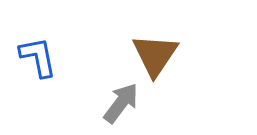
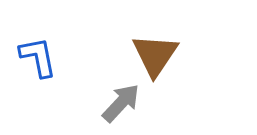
gray arrow: rotated 6 degrees clockwise
